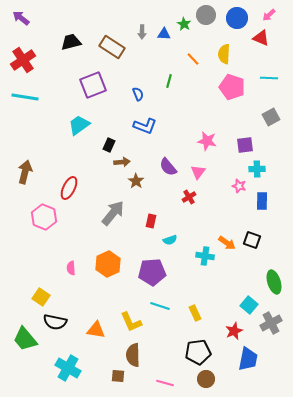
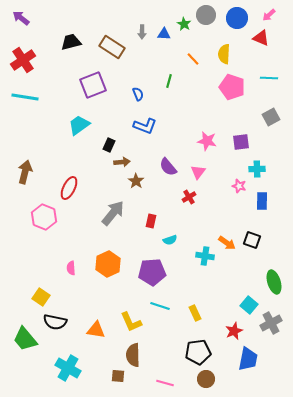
purple square at (245, 145): moved 4 px left, 3 px up
